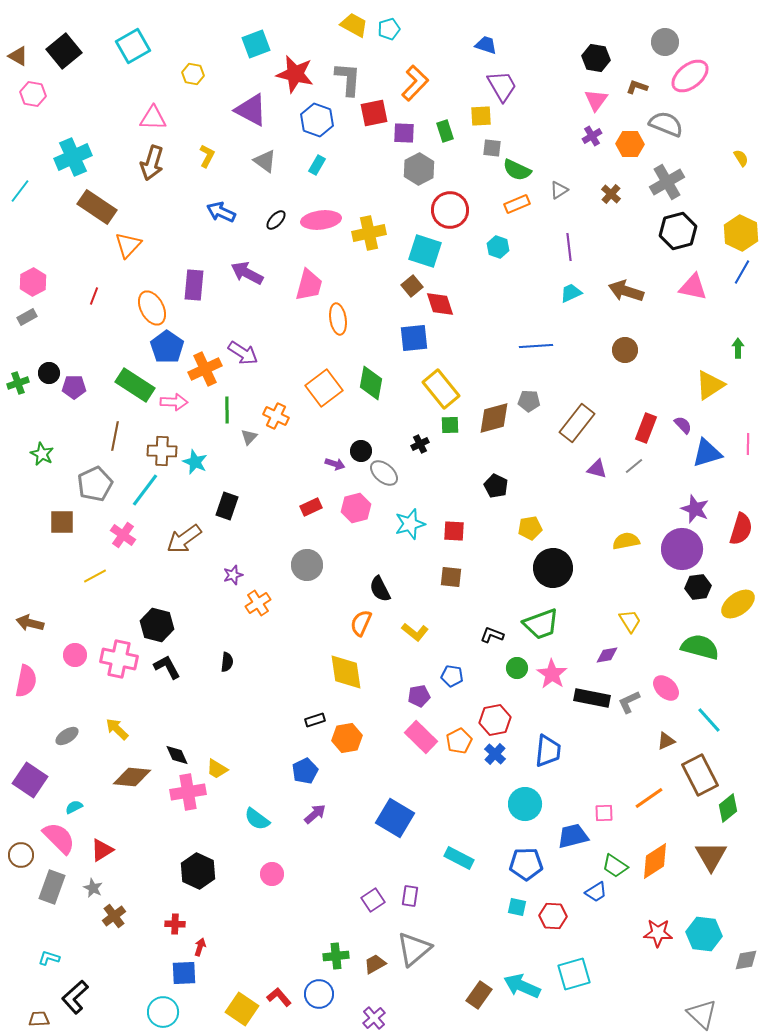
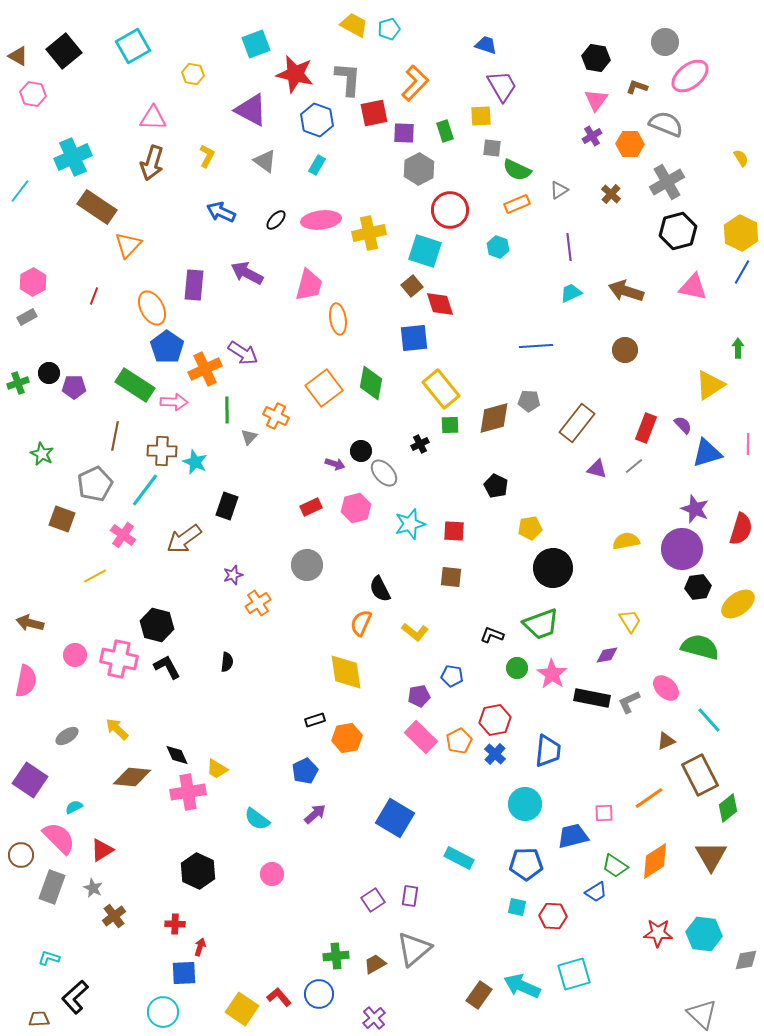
gray ellipse at (384, 473): rotated 8 degrees clockwise
brown square at (62, 522): moved 3 px up; rotated 20 degrees clockwise
